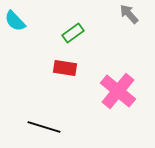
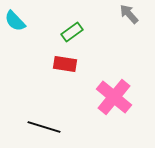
green rectangle: moved 1 px left, 1 px up
red rectangle: moved 4 px up
pink cross: moved 4 px left, 6 px down
